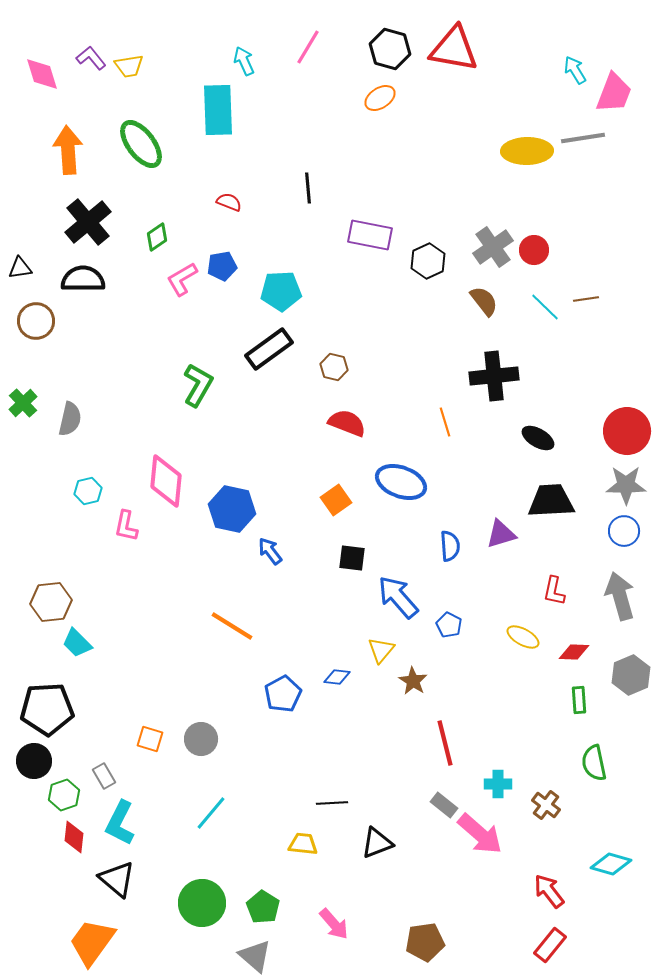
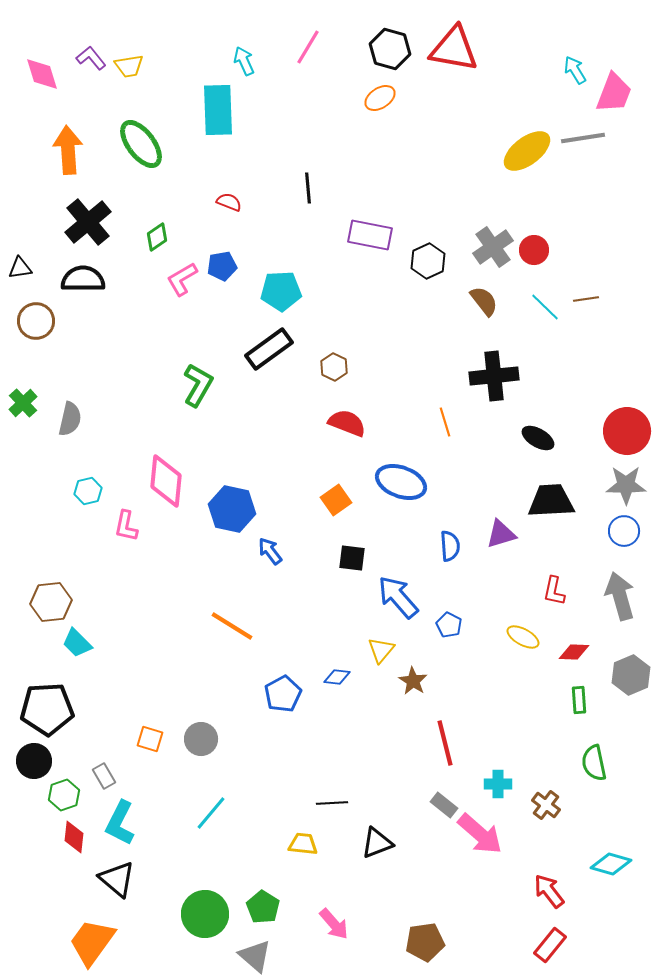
yellow ellipse at (527, 151): rotated 36 degrees counterclockwise
brown hexagon at (334, 367): rotated 12 degrees clockwise
green circle at (202, 903): moved 3 px right, 11 px down
